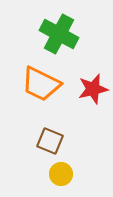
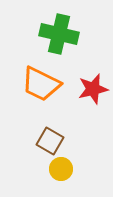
green cross: rotated 15 degrees counterclockwise
brown square: rotated 8 degrees clockwise
yellow circle: moved 5 px up
